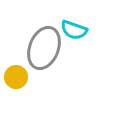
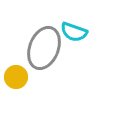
cyan semicircle: moved 2 px down
